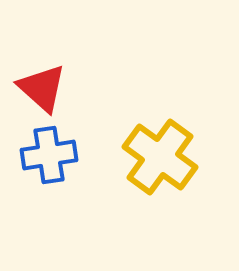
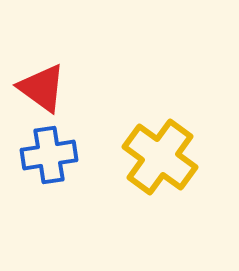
red triangle: rotated 6 degrees counterclockwise
